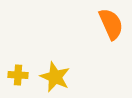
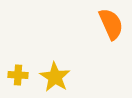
yellow star: rotated 8 degrees clockwise
